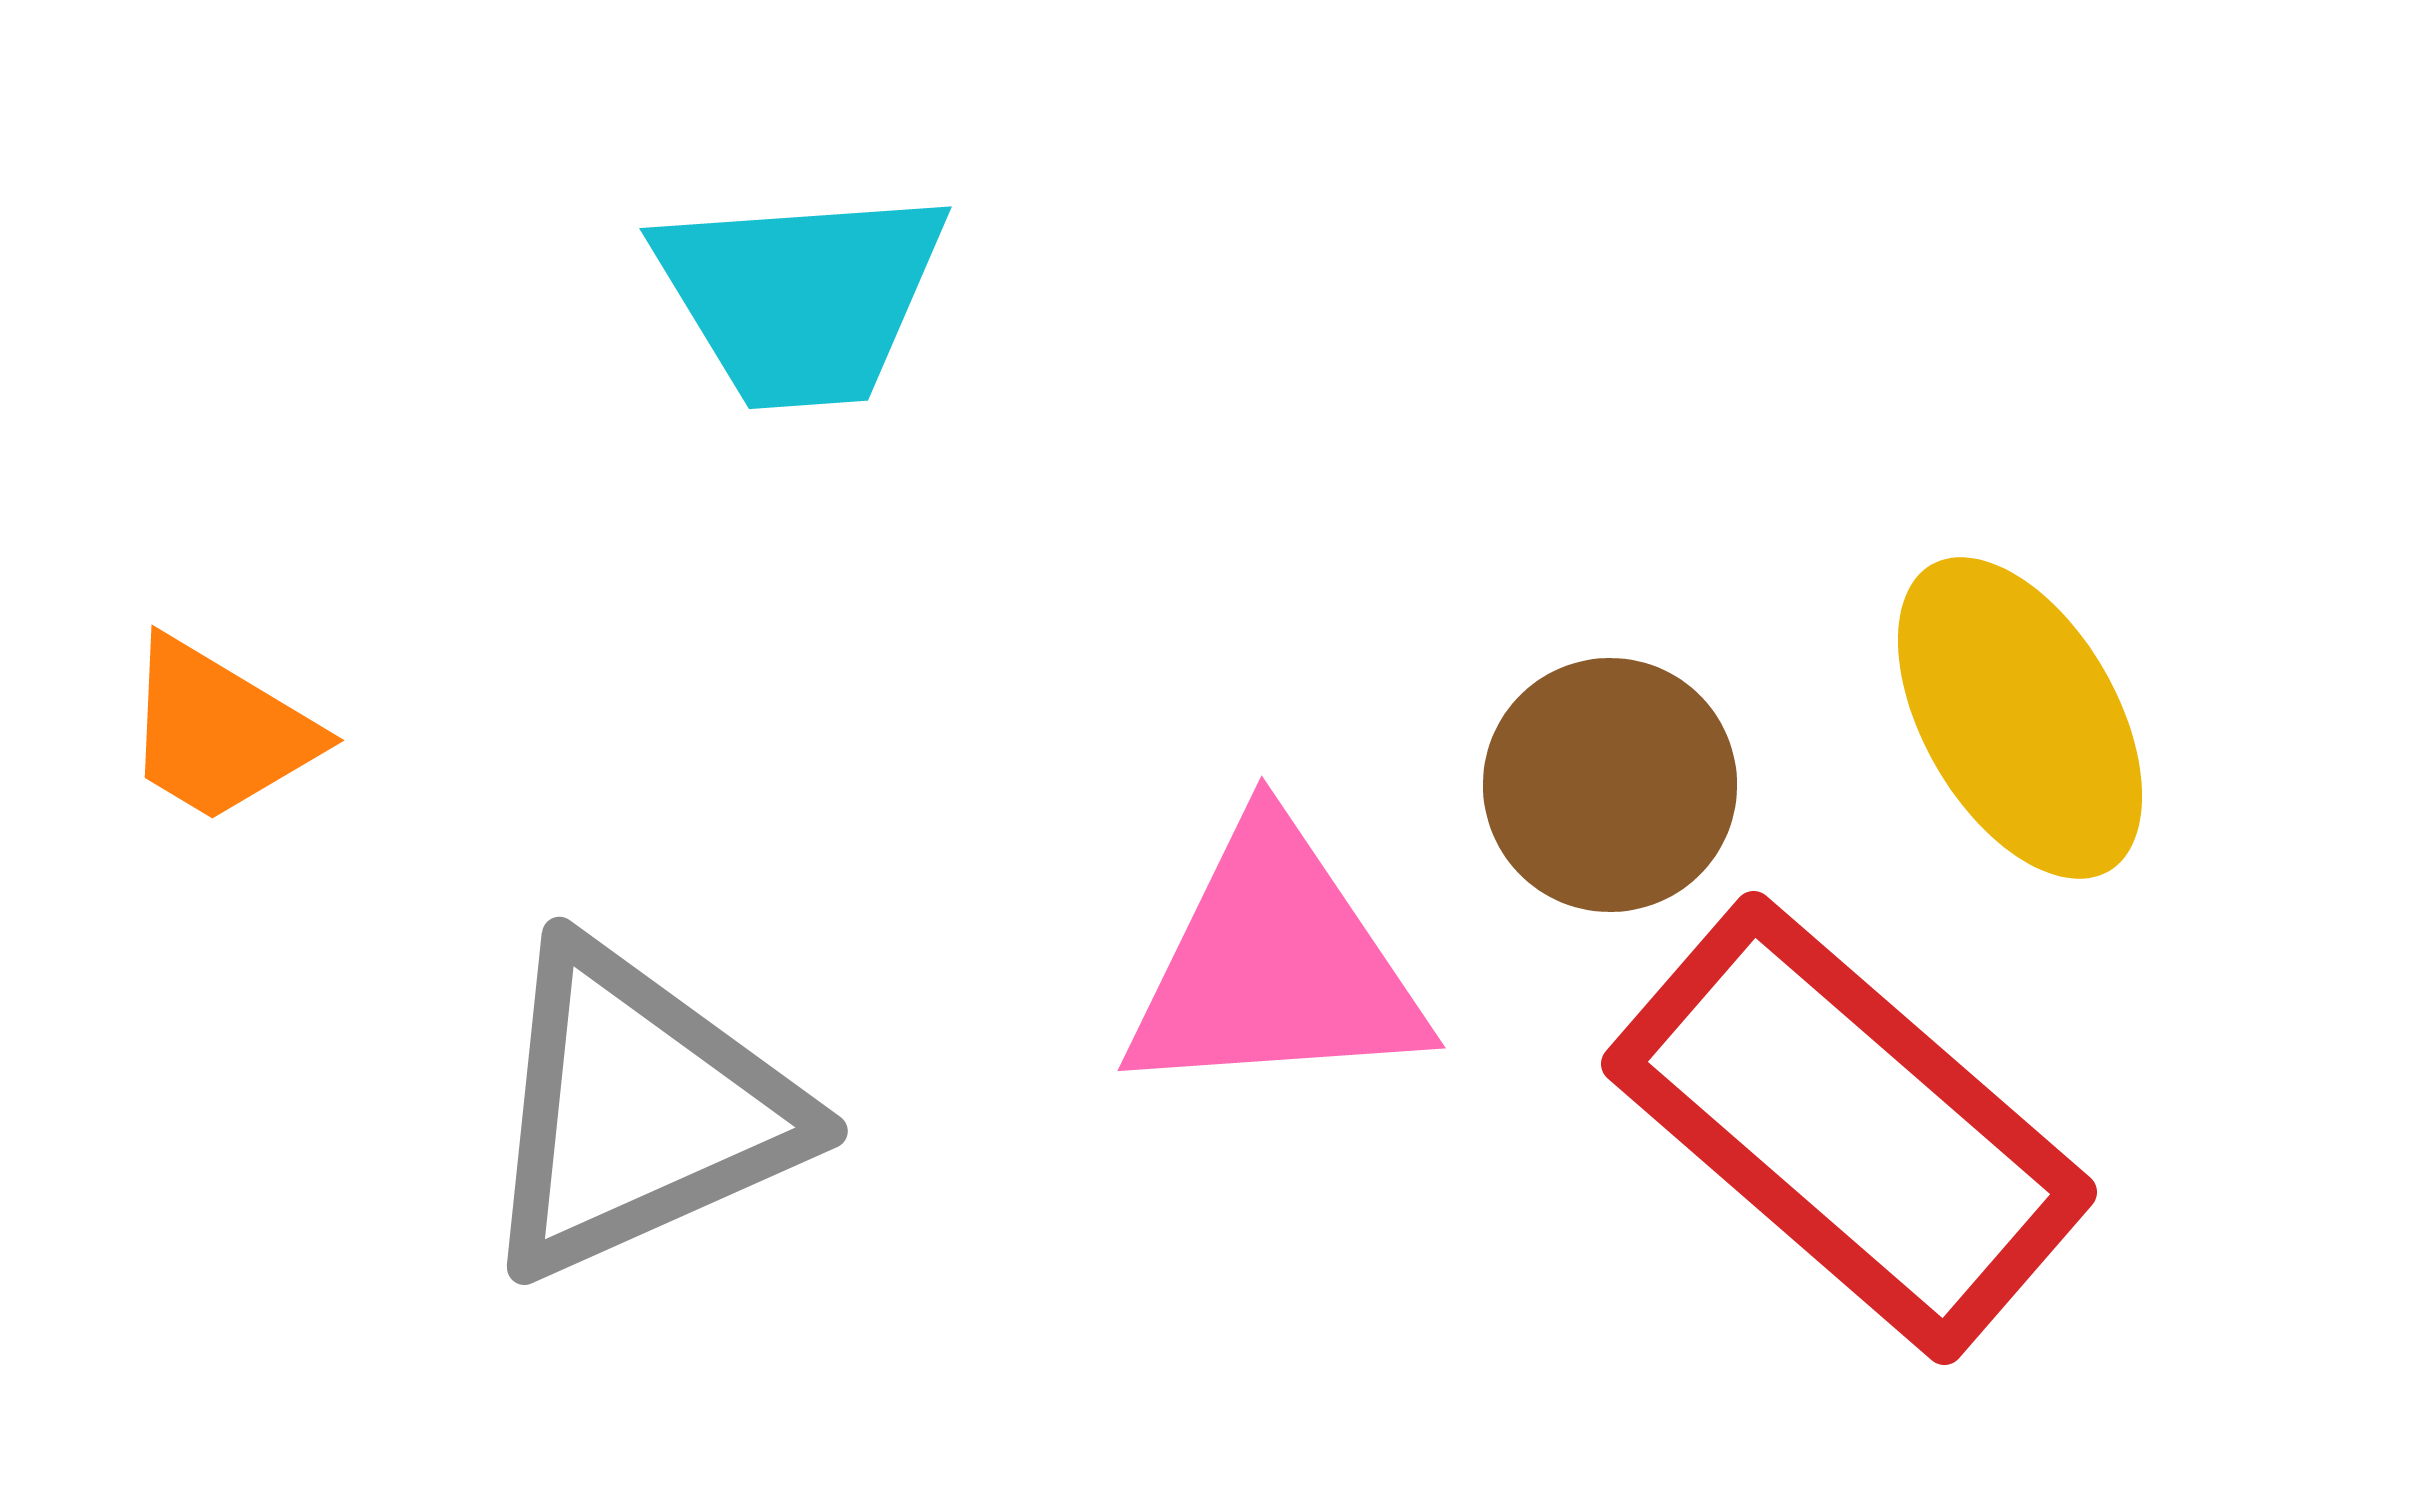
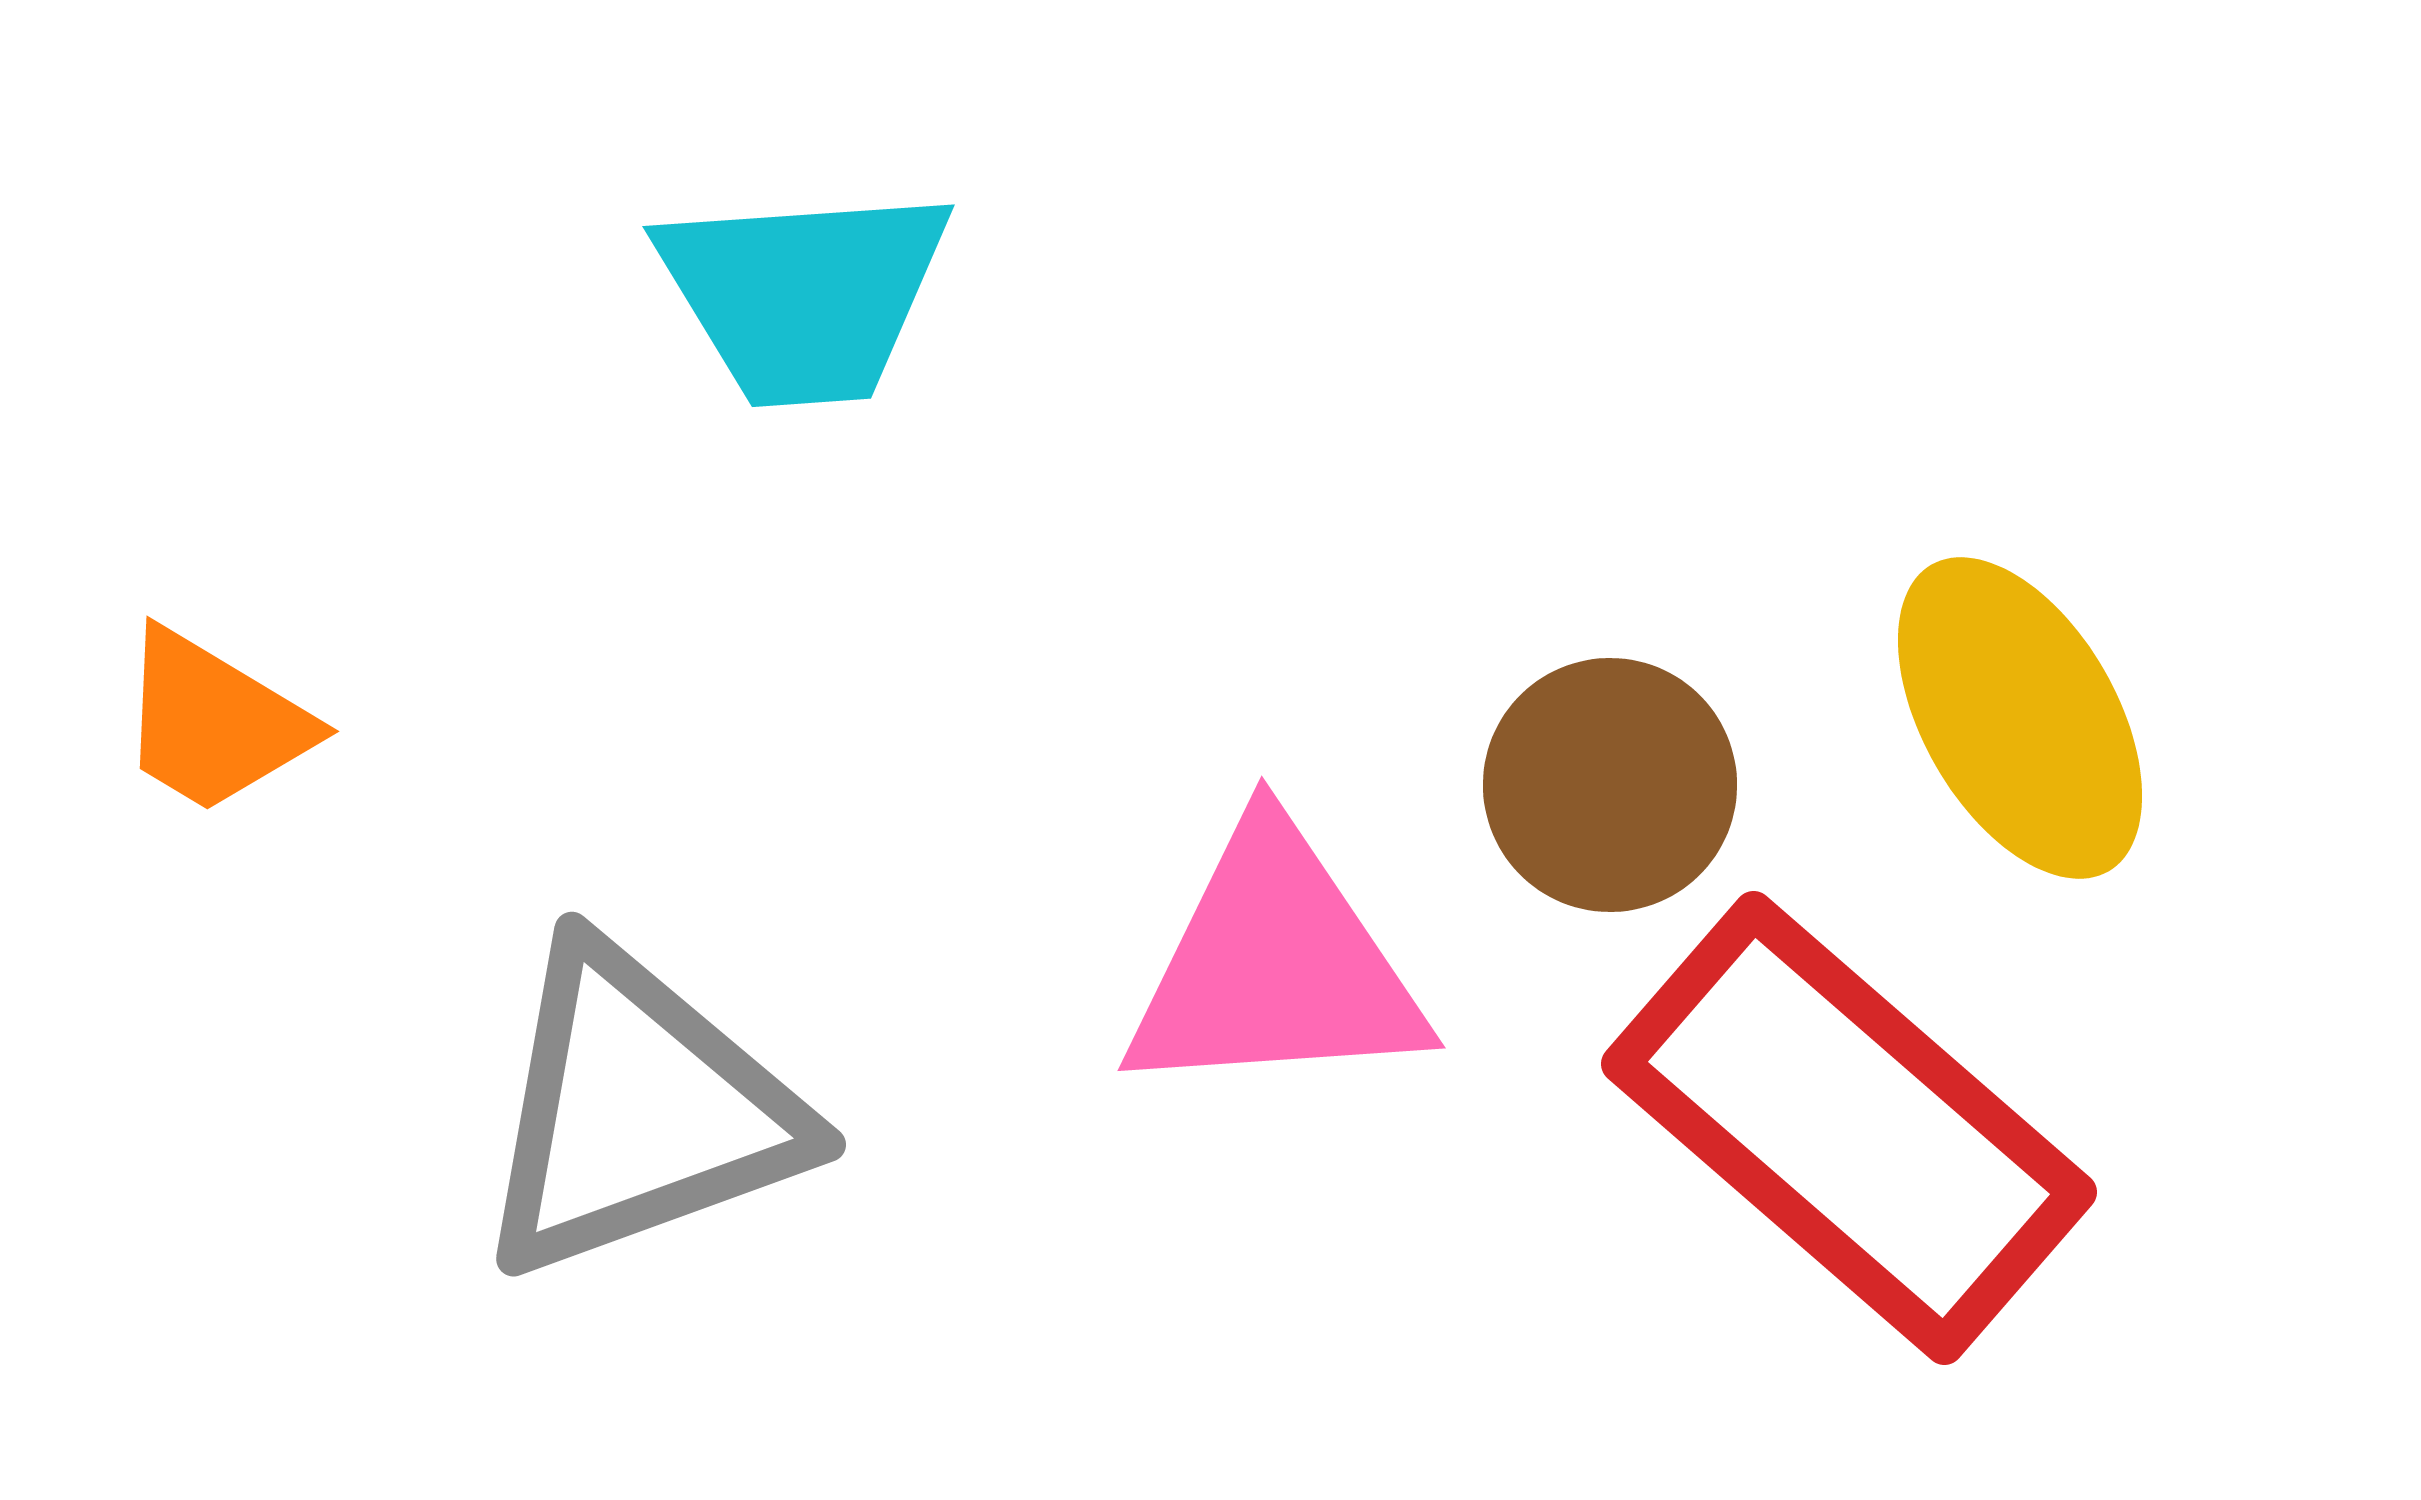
cyan trapezoid: moved 3 px right, 2 px up
orange trapezoid: moved 5 px left, 9 px up
gray triangle: rotated 4 degrees clockwise
